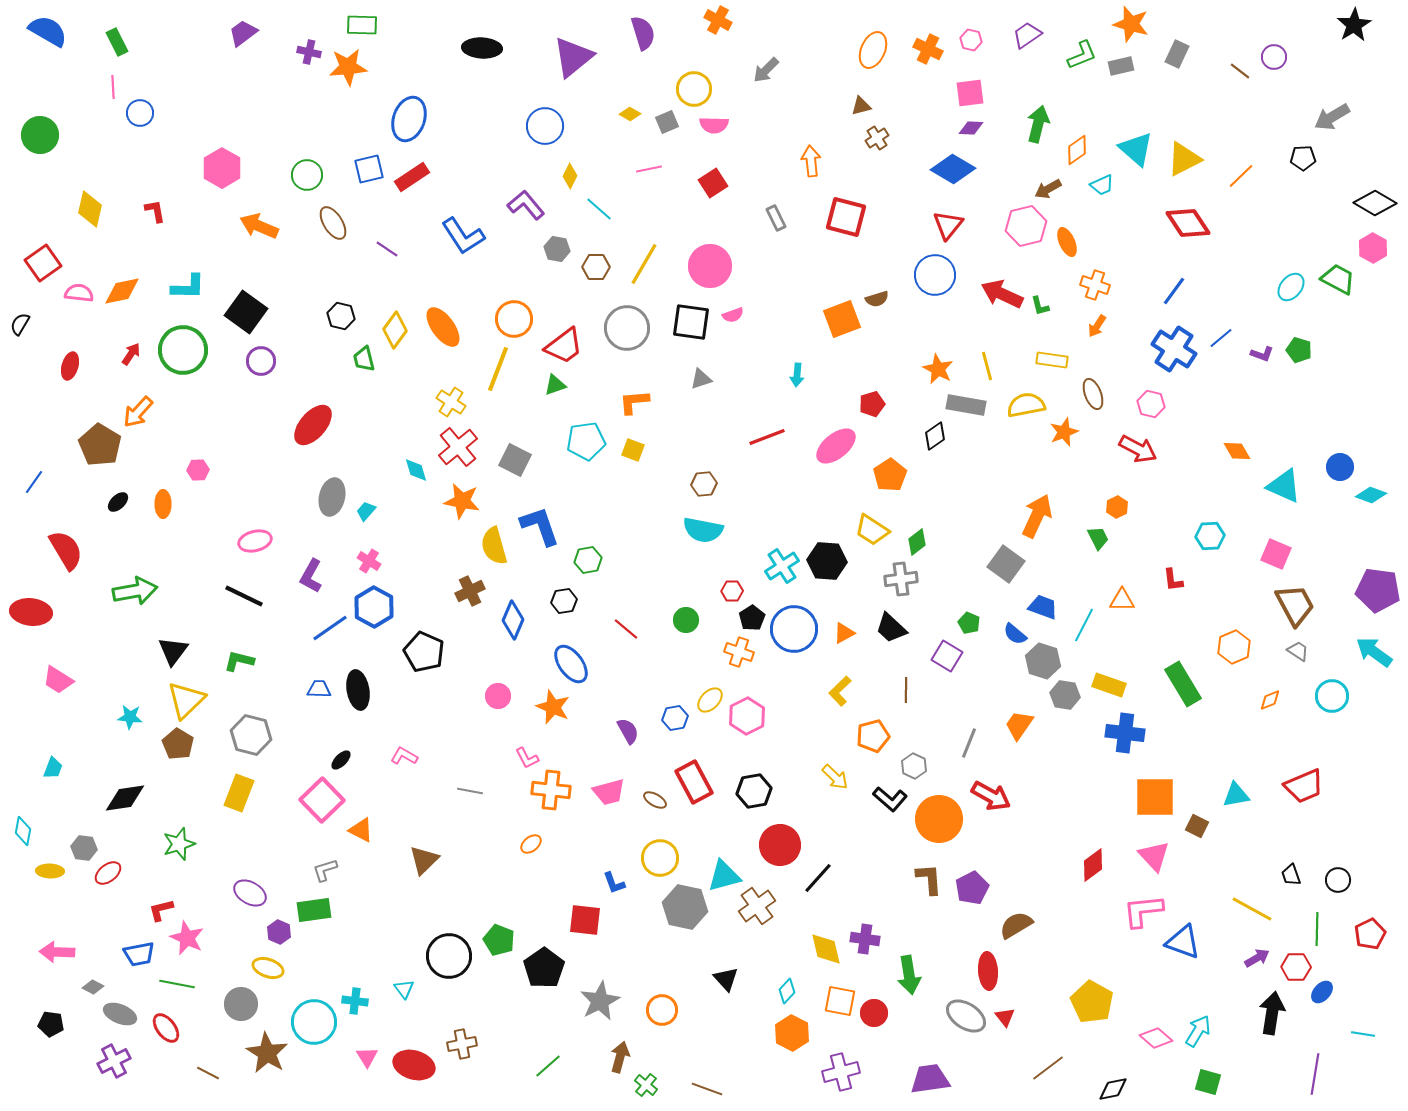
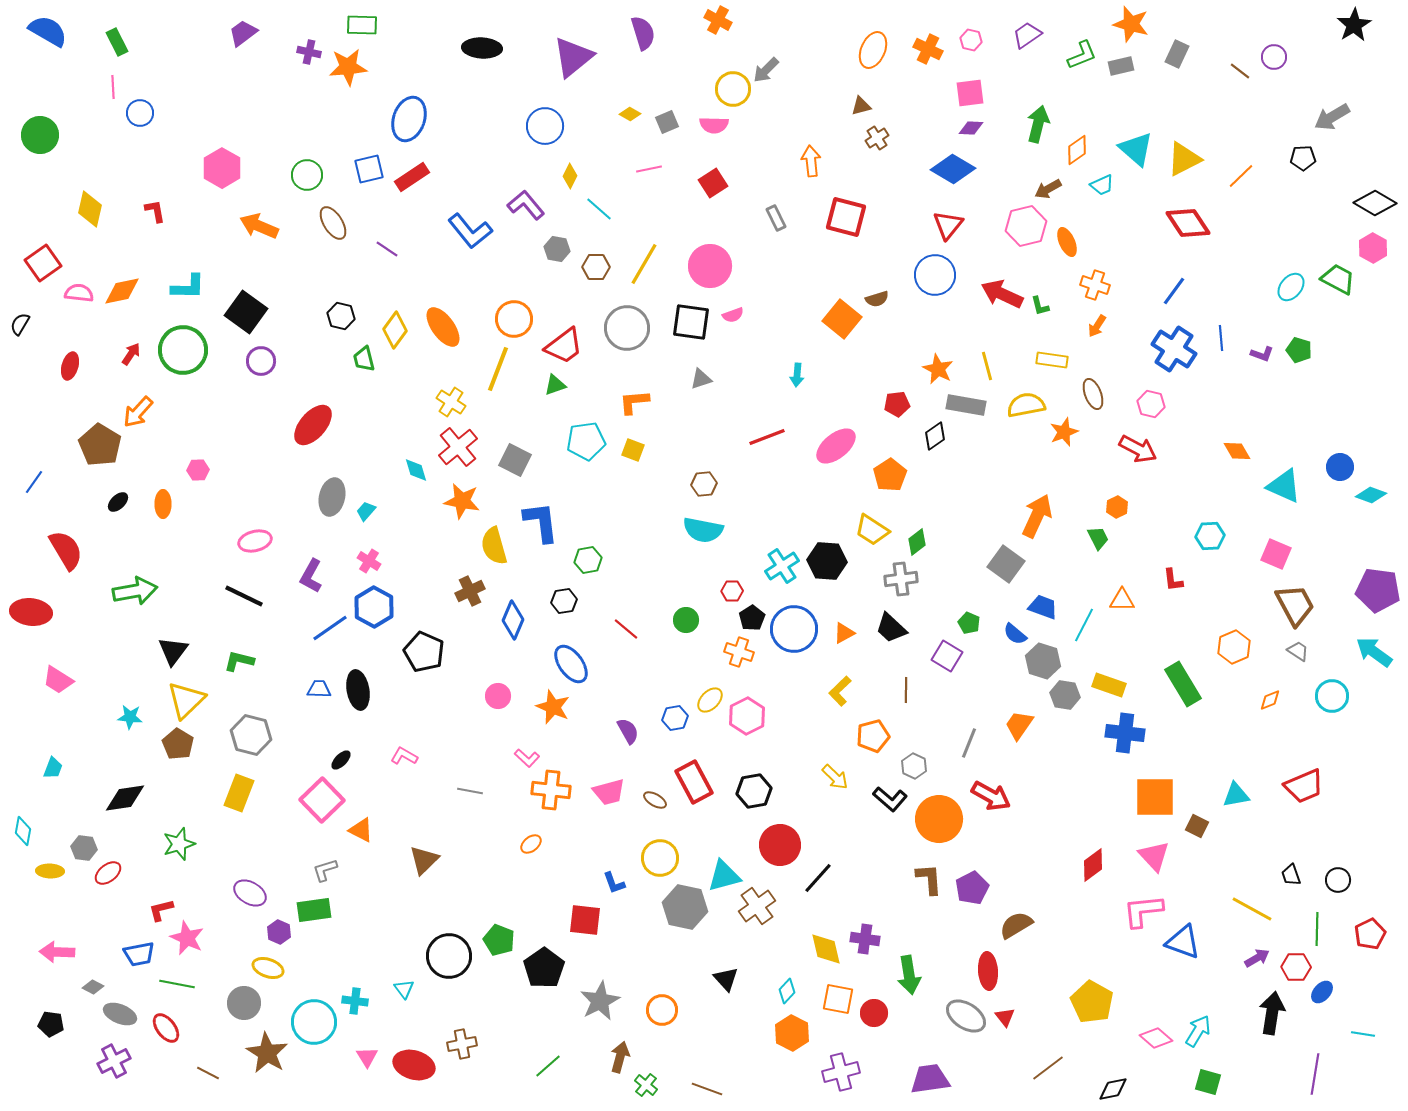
yellow circle at (694, 89): moved 39 px right
blue L-shape at (463, 236): moved 7 px right, 5 px up; rotated 6 degrees counterclockwise
orange square at (842, 319): rotated 30 degrees counterclockwise
blue line at (1221, 338): rotated 55 degrees counterclockwise
red pentagon at (872, 404): moved 25 px right; rotated 10 degrees clockwise
blue L-shape at (540, 526): moved 1 px right, 4 px up; rotated 12 degrees clockwise
pink L-shape at (527, 758): rotated 20 degrees counterclockwise
orange square at (840, 1001): moved 2 px left, 2 px up
gray circle at (241, 1004): moved 3 px right, 1 px up
